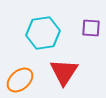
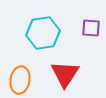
red triangle: moved 1 px right, 2 px down
orange ellipse: rotated 40 degrees counterclockwise
